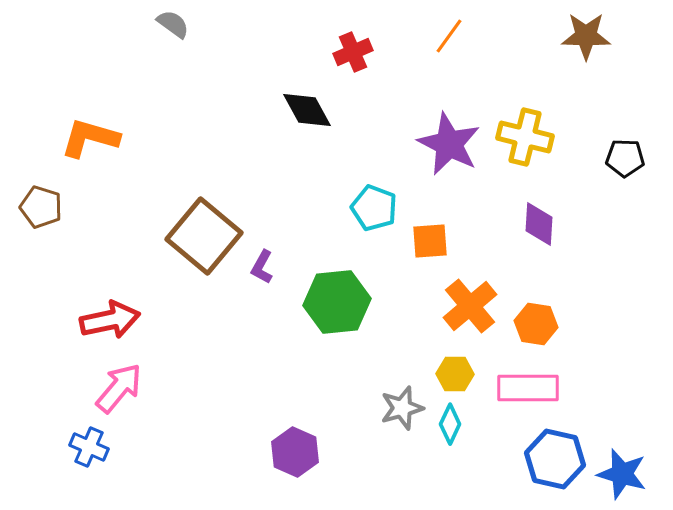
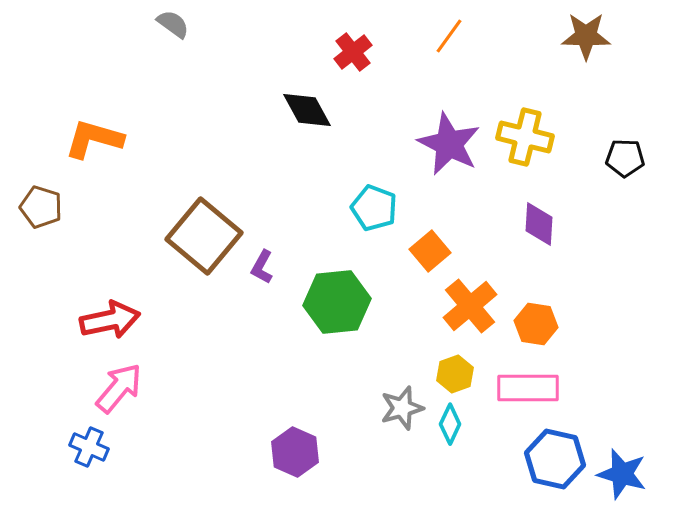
red cross: rotated 15 degrees counterclockwise
orange L-shape: moved 4 px right, 1 px down
orange square: moved 10 px down; rotated 36 degrees counterclockwise
yellow hexagon: rotated 21 degrees counterclockwise
